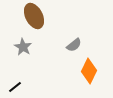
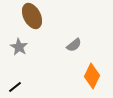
brown ellipse: moved 2 px left
gray star: moved 4 px left
orange diamond: moved 3 px right, 5 px down
